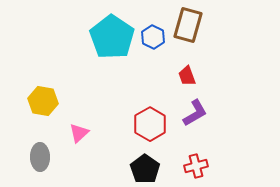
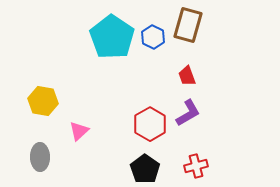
purple L-shape: moved 7 px left
pink triangle: moved 2 px up
